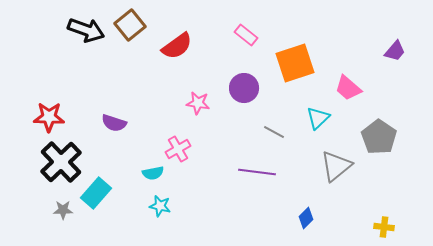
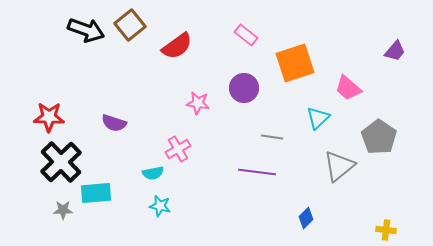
gray line: moved 2 px left, 5 px down; rotated 20 degrees counterclockwise
gray triangle: moved 3 px right
cyan rectangle: rotated 44 degrees clockwise
yellow cross: moved 2 px right, 3 px down
